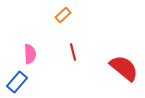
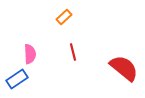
orange rectangle: moved 1 px right, 2 px down
blue rectangle: moved 3 px up; rotated 15 degrees clockwise
